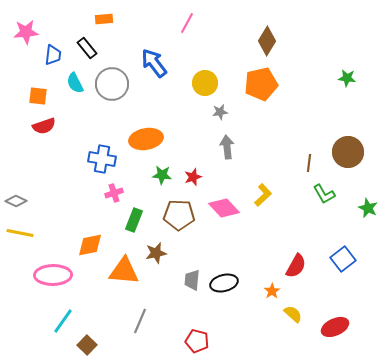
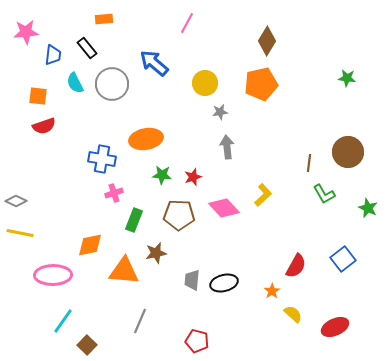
blue arrow at (154, 63): rotated 12 degrees counterclockwise
